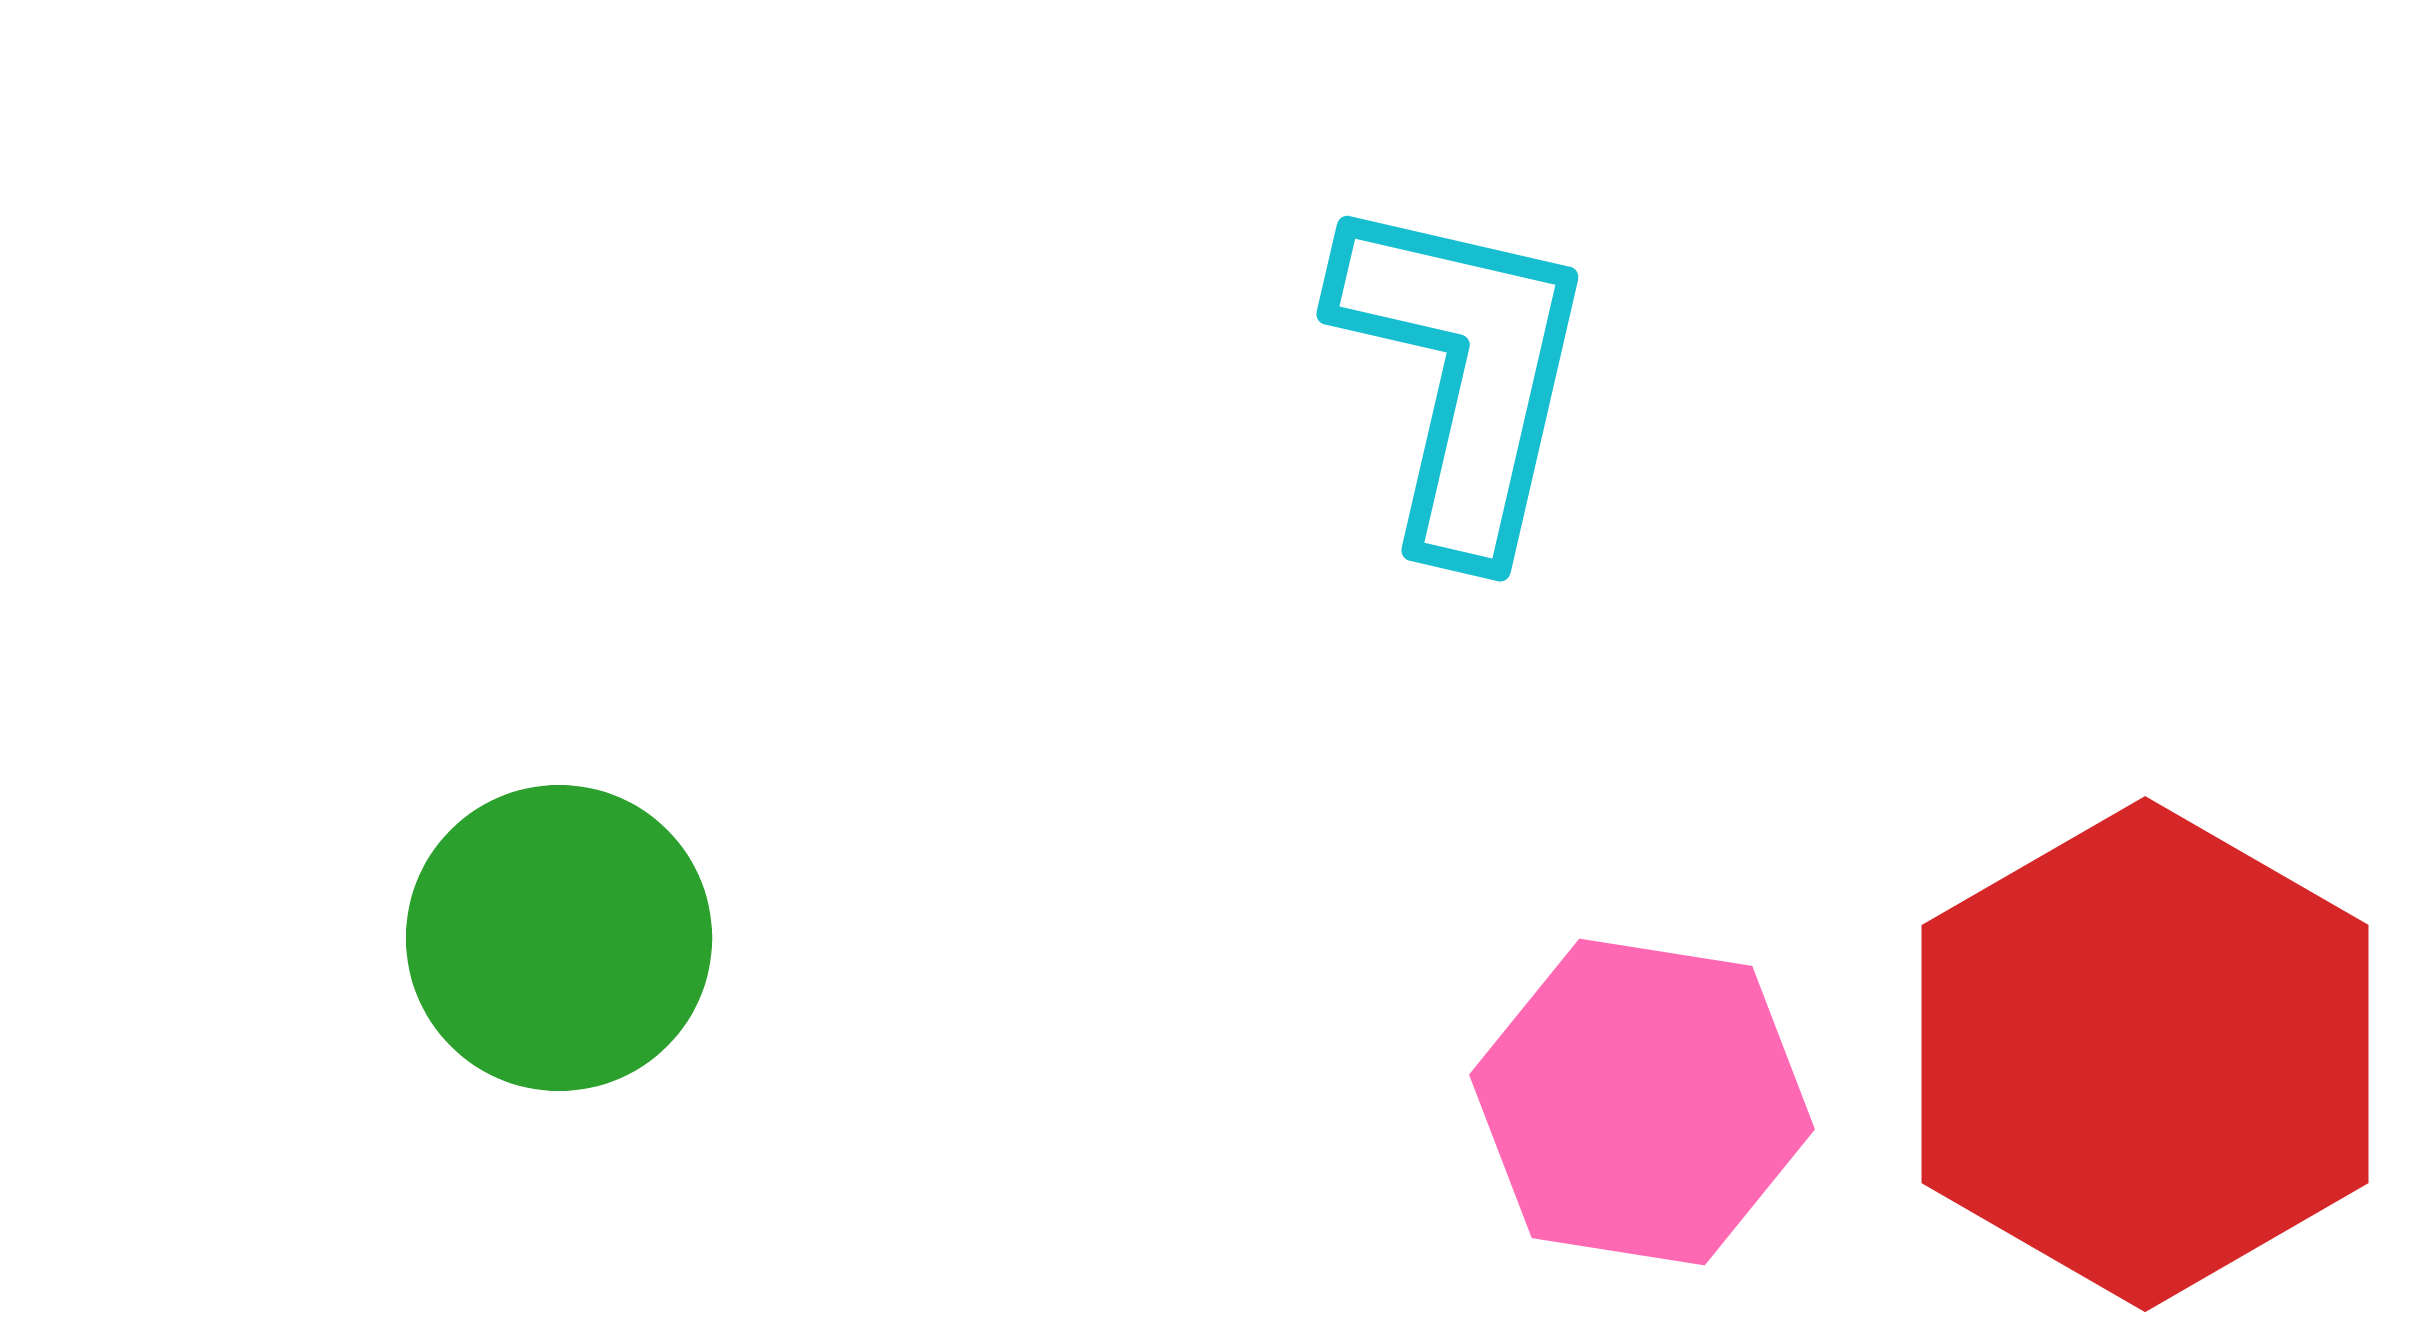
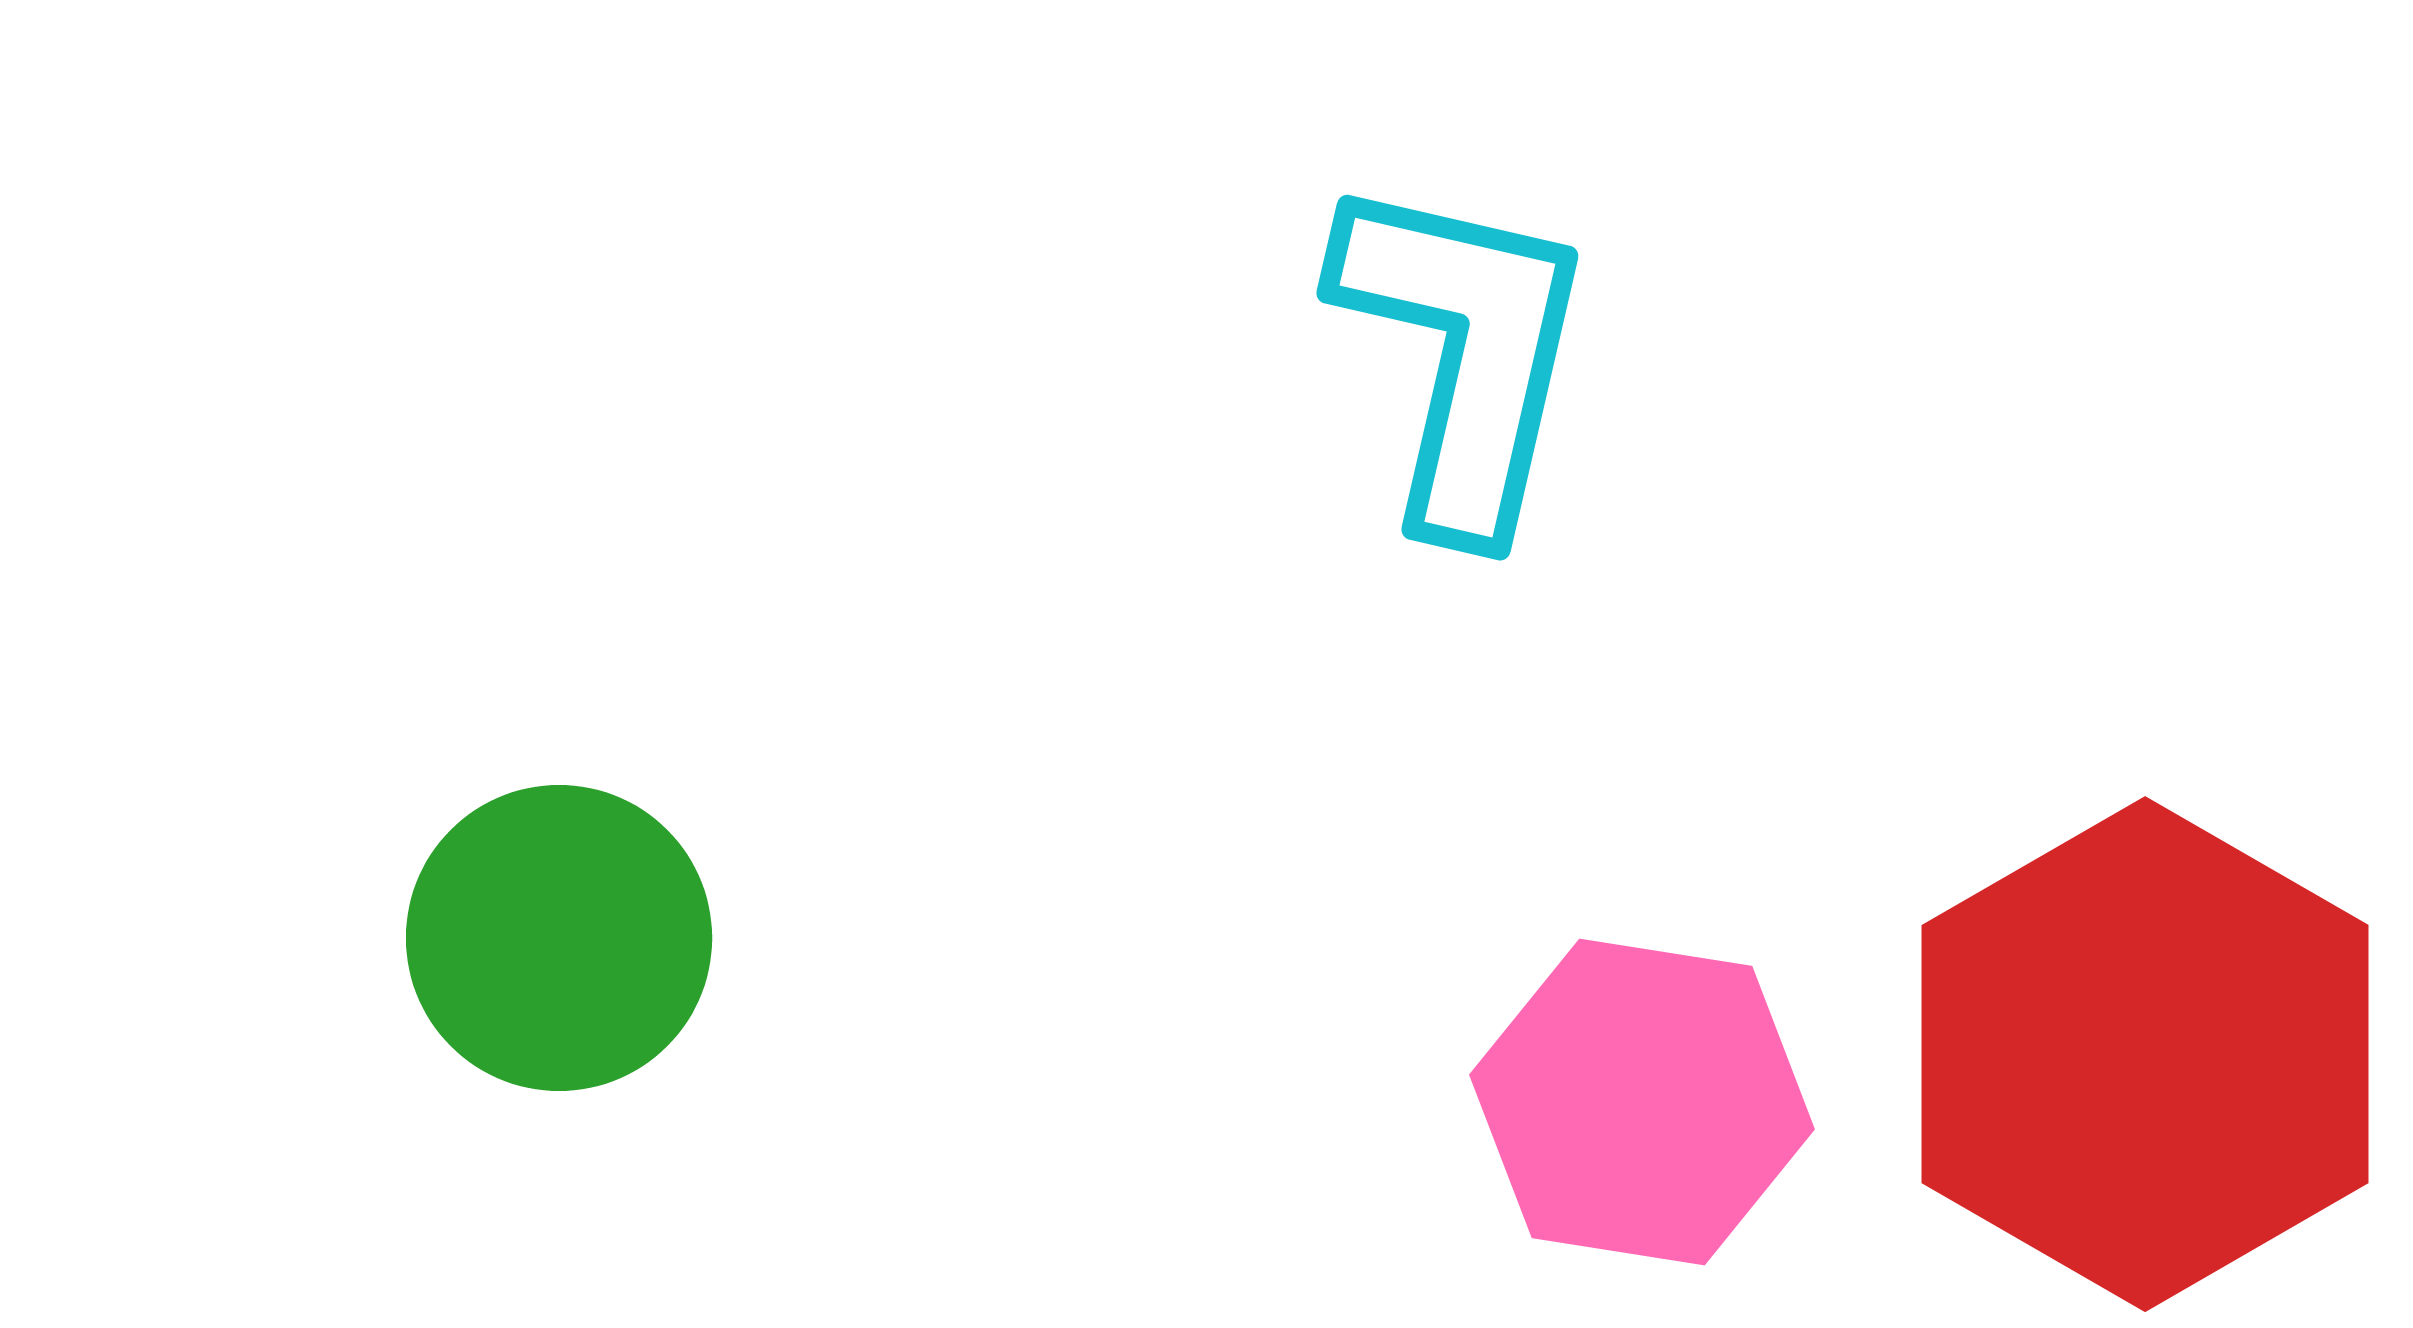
cyan L-shape: moved 21 px up
